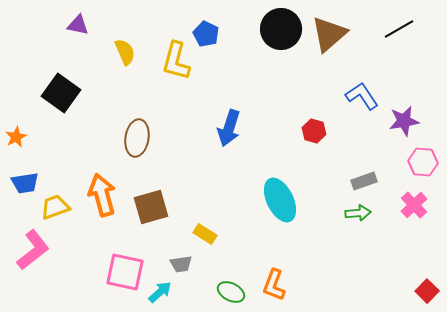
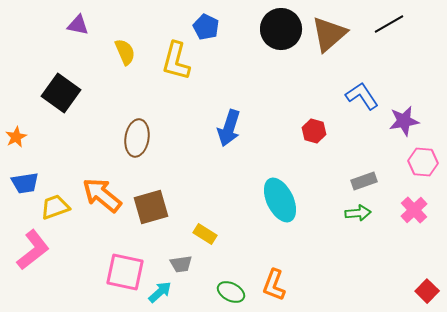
black line: moved 10 px left, 5 px up
blue pentagon: moved 7 px up
orange arrow: rotated 36 degrees counterclockwise
pink cross: moved 5 px down
